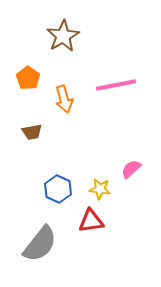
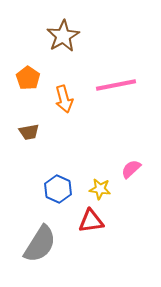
brown trapezoid: moved 3 px left
gray semicircle: rotated 6 degrees counterclockwise
